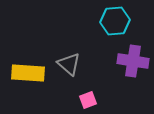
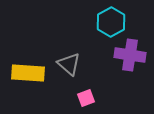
cyan hexagon: moved 4 px left, 1 px down; rotated 24 degrees counterclockwise
purple cross: moved 3 px left, 6 px up
pink square: moved 2 px left, 2 px up
